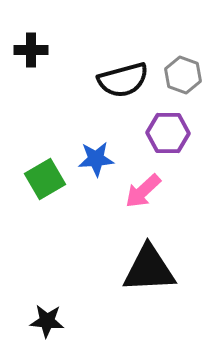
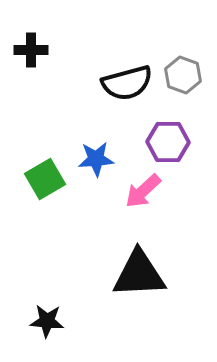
black semicircle: moved 4 px right, 3 px down
purple hexagon: moved 9 px down
black triangle: moved 10 px left, 5 px down
